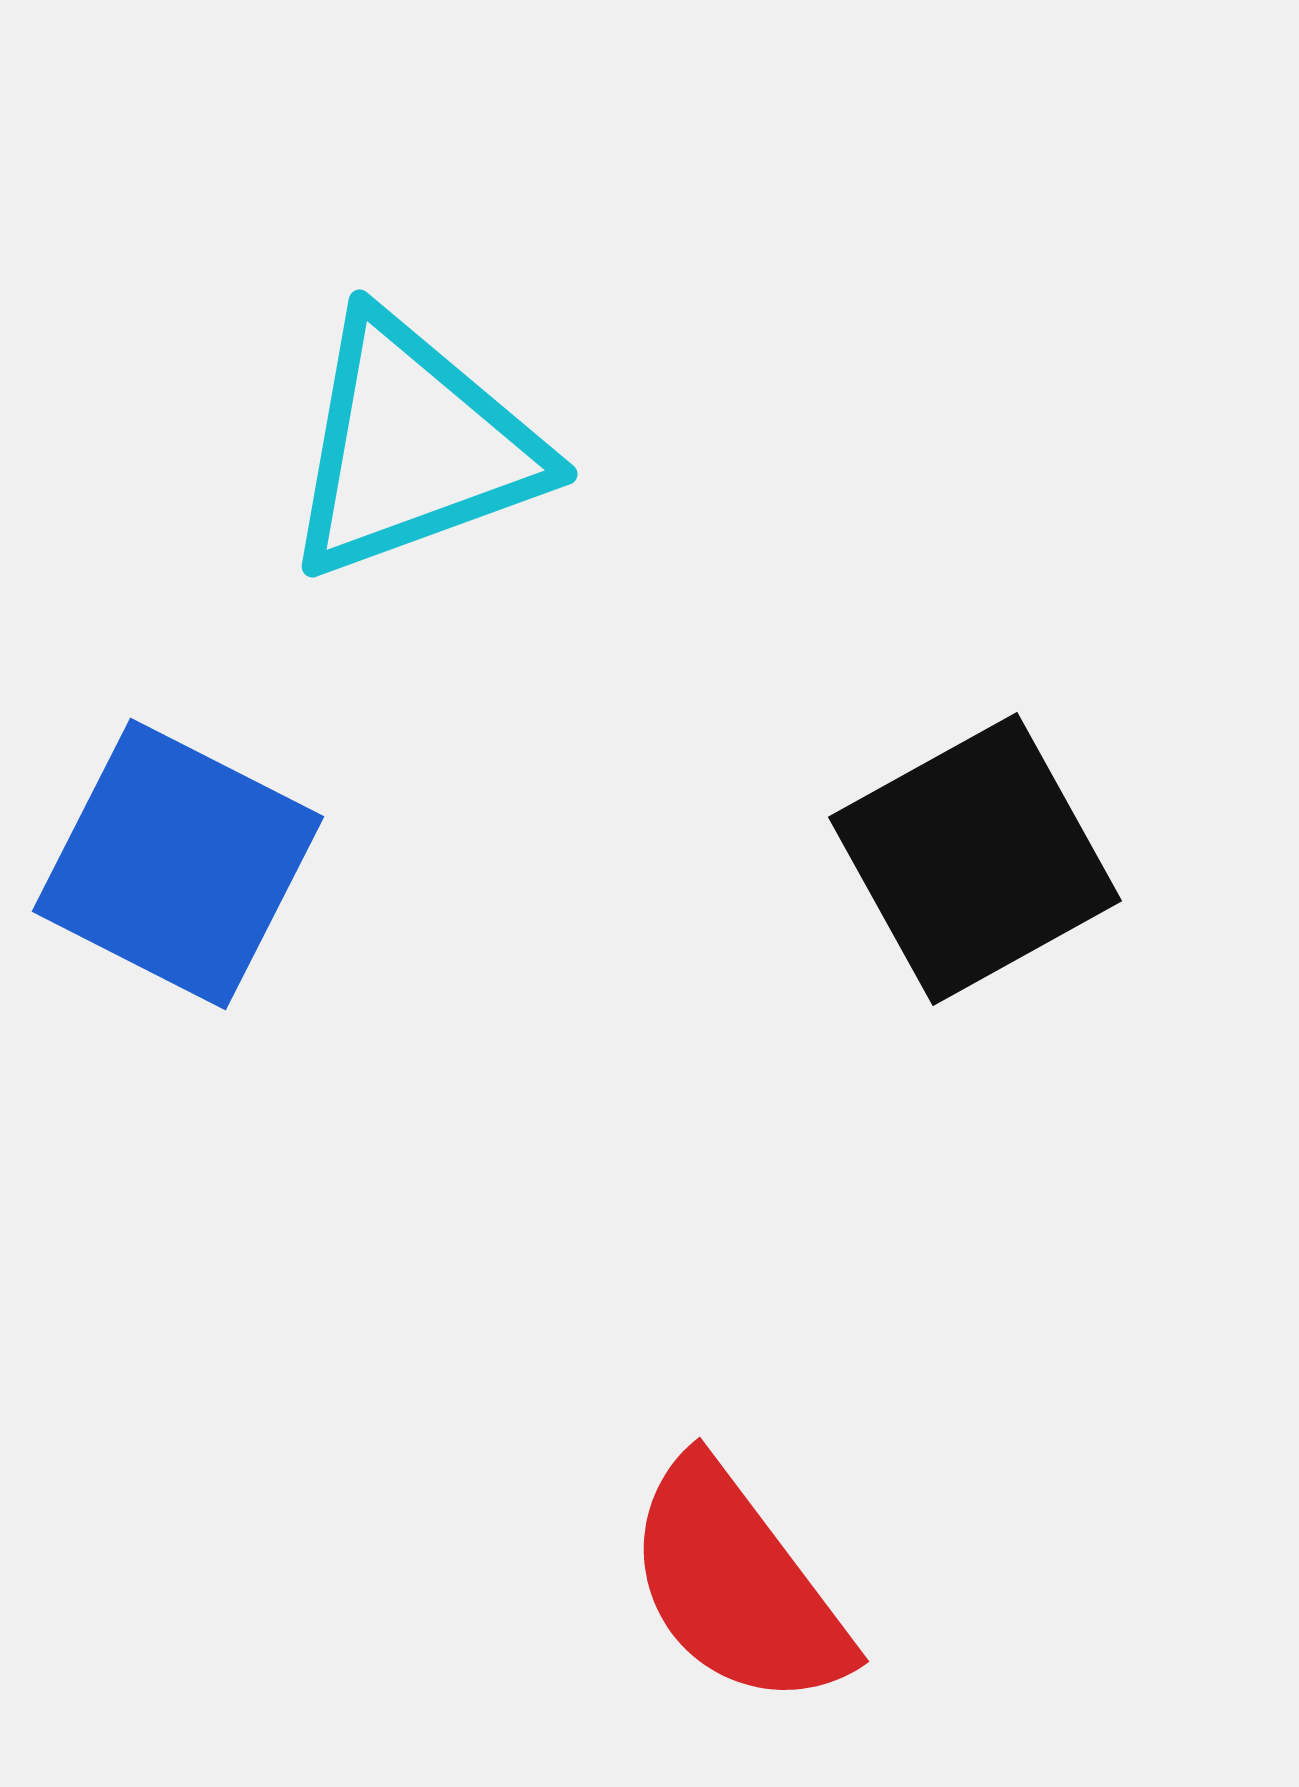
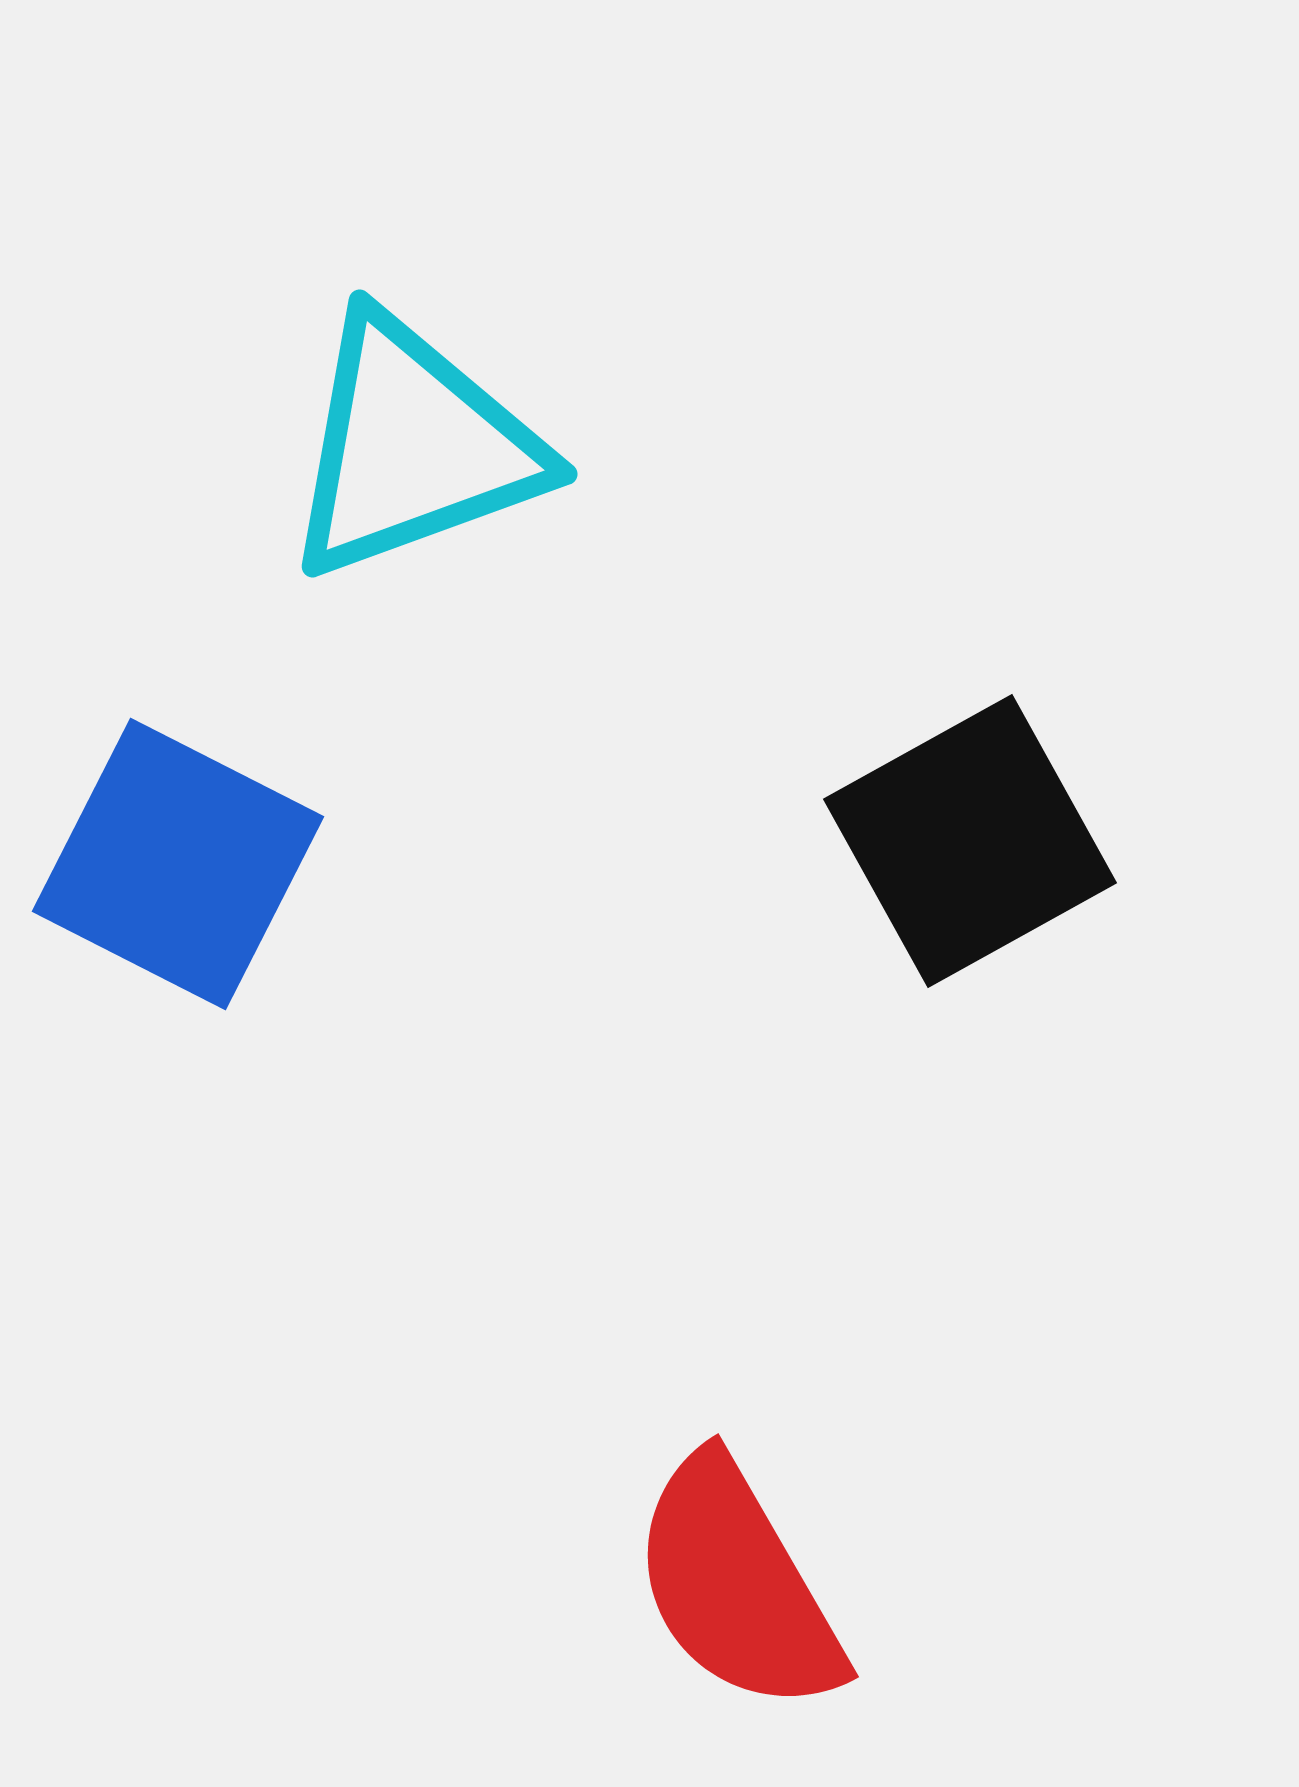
black square: moved 5 px left, 18 px up
red semicircle: rotated 7 degrees clockwise
